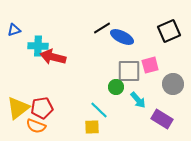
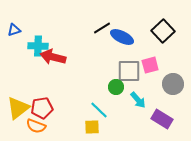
black square: moved 6 px left; rotated 20 degrees counterclockwise
